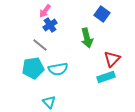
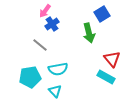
blue square: rotated 21 degrees clockwise
blue cross: moved 2 px right, 1 px up
green arrow: moved 2 px right, 5 px up
red triangle: rotated 24 degrees counterclockwise
cyan pentagon: moved 3 px left, 9 px down
cyan rectangle: rotated 48 degrees clockwise
cyan triangle: moved 6 px right, 11 px up
